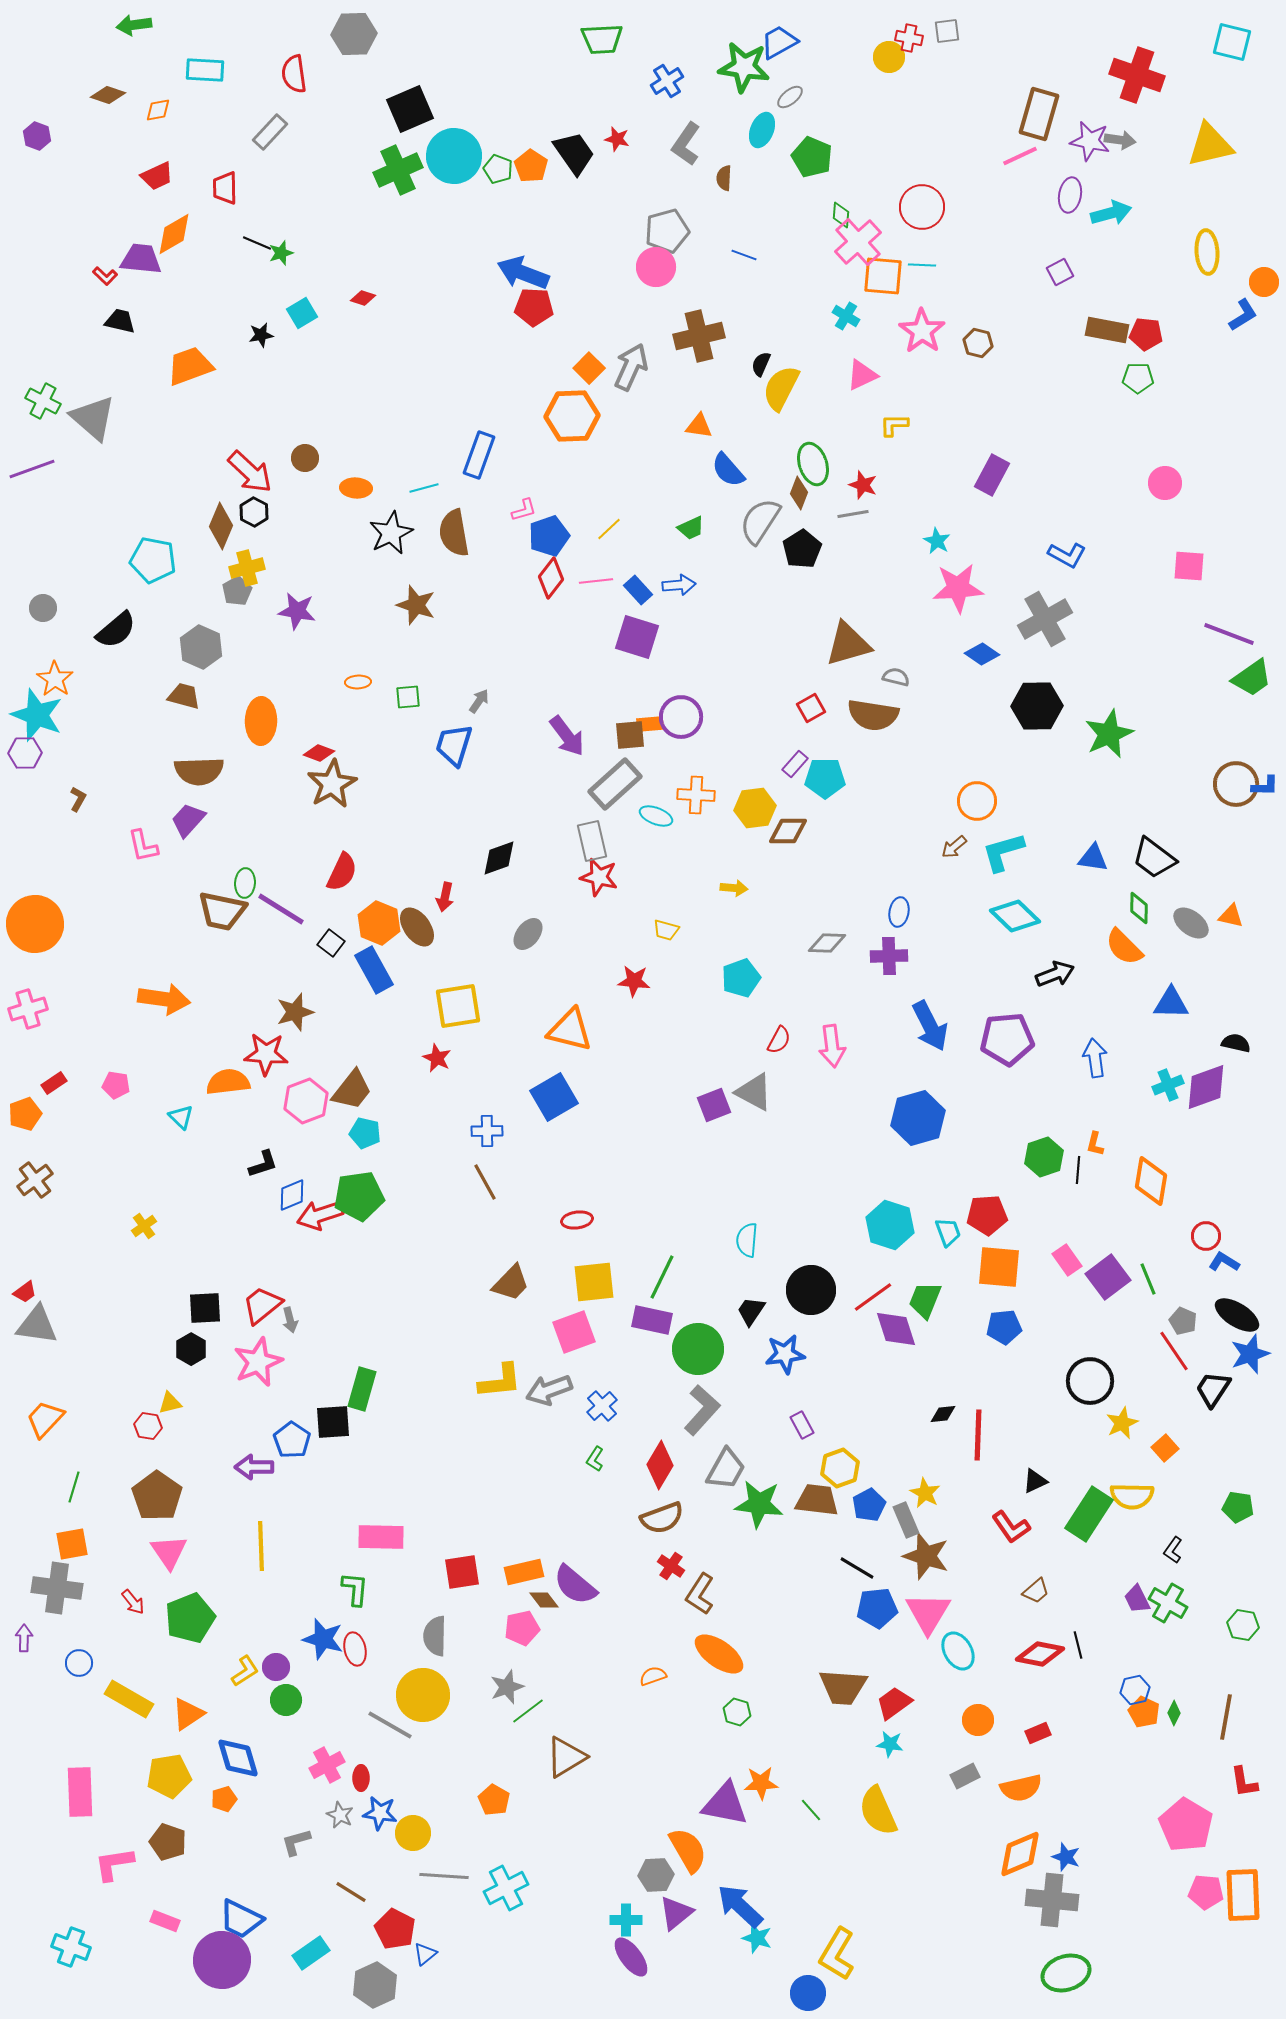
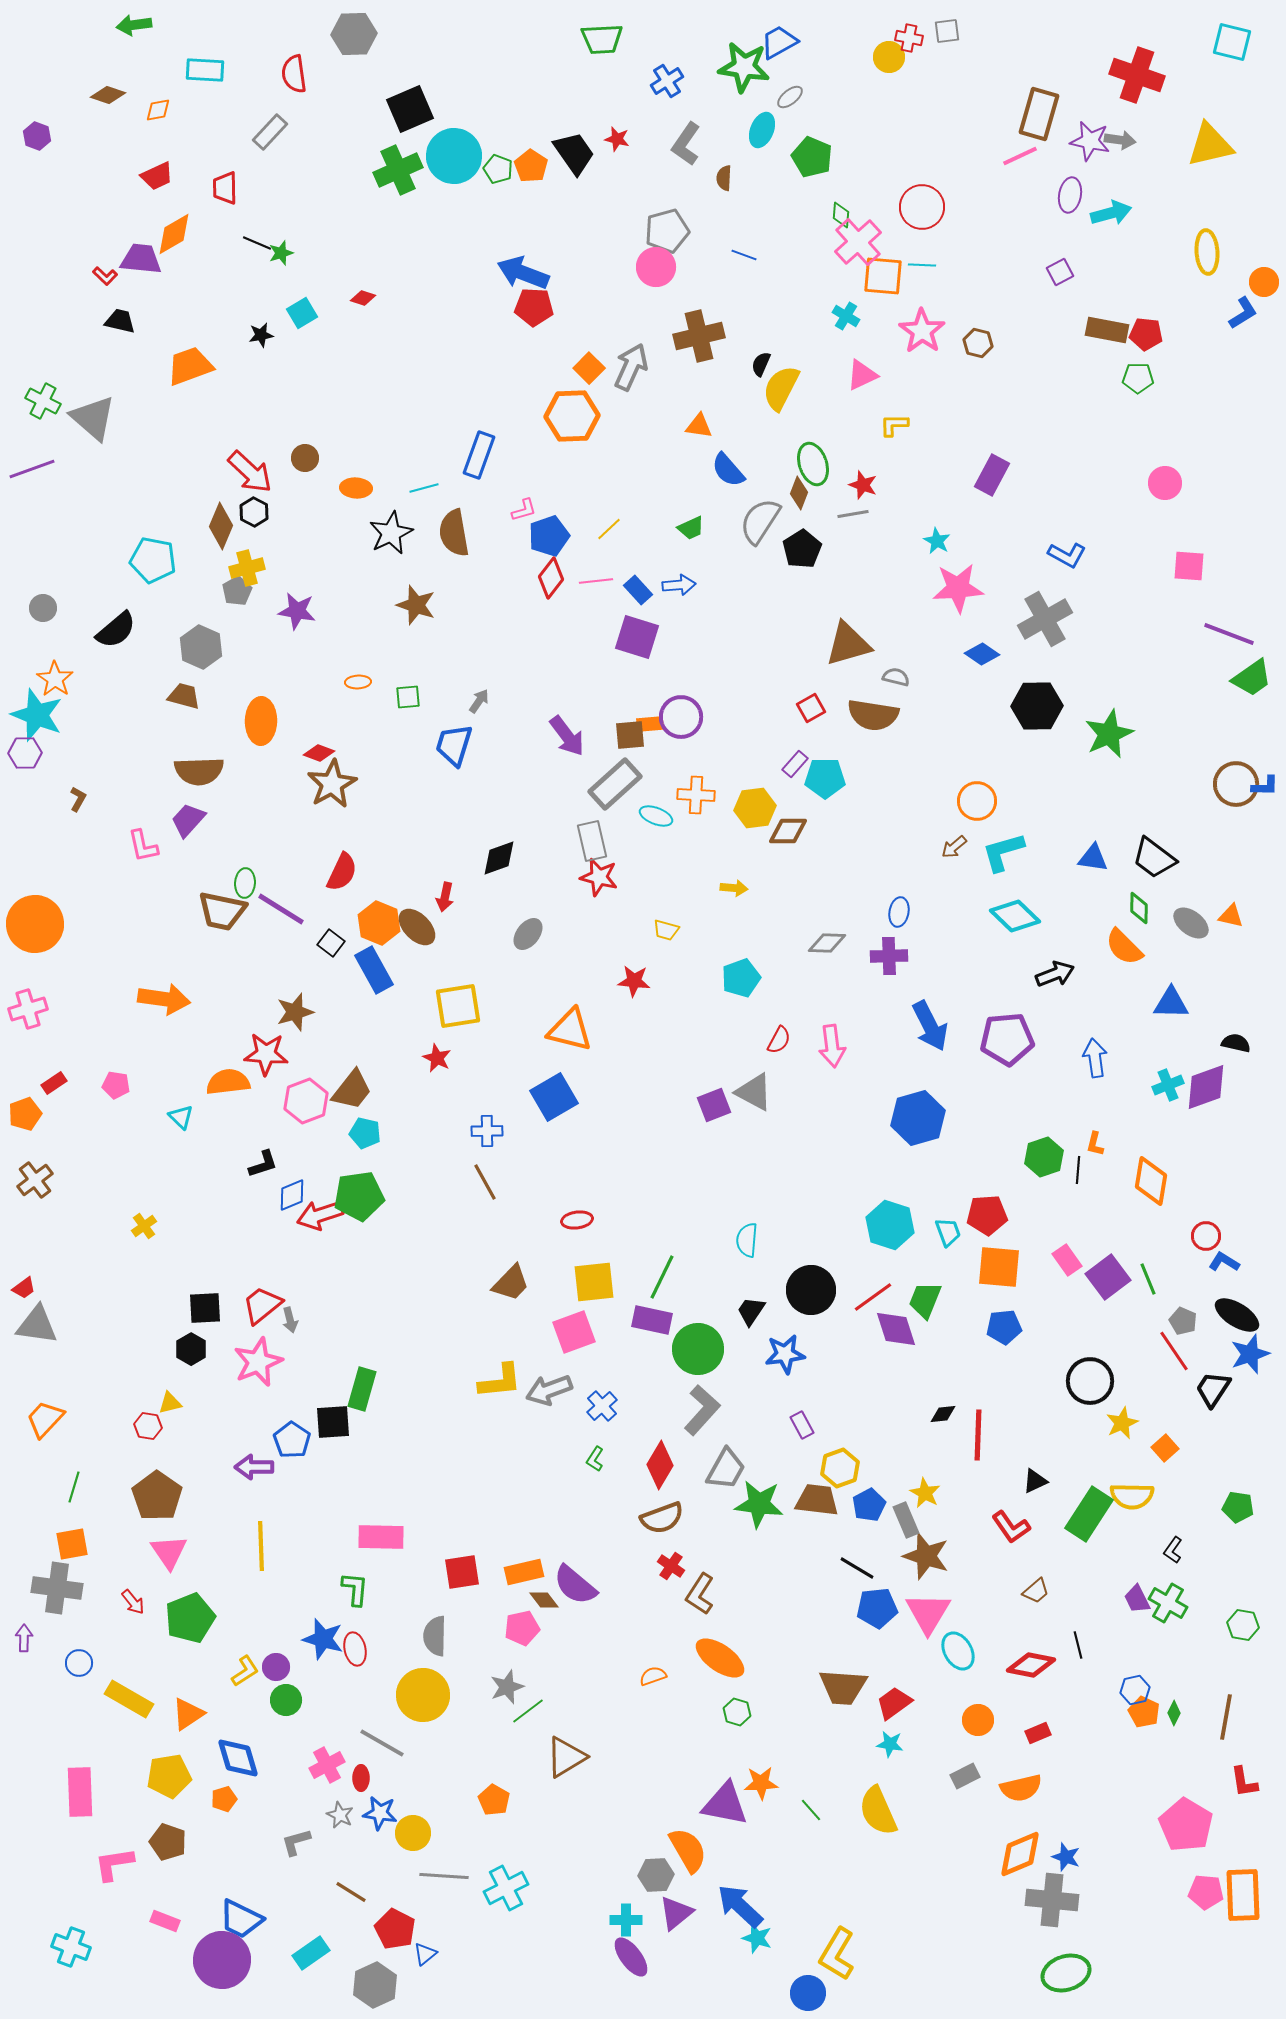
blue L-shape at (1243, 315): moved 2 px up
brown ellipse at (417, 927): rotated 9 degrees counterclockwise
red trapezoid at (25, 1292): moved 1 px left, 4 px up
orange ellipse at (719, 1654): moved 1 px right, 4 px down
red diamond at (1040, 1654): moved 9 px left, 11 px down
gray line at (390, 1725): moved 8 px left, 18 px down
